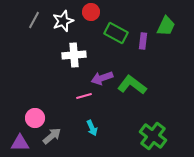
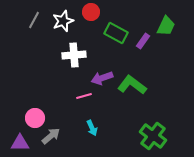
purple rectangle: rotated 28 degrees clockwise
gray arrow: moved 1 px left
